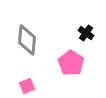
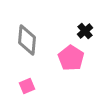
black cross: moved 1 px left, 2 px up; rotated 14 degrees clockwise
pink pentagon: moved 5 px up
